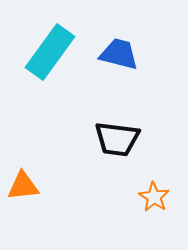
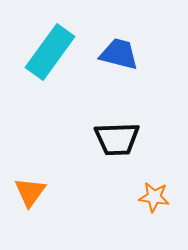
black trapezoid: rotated 9 degrees counterclockwise
orange triangle: moved 7 px right, 6 px down; rotated 48 degrees counterclockwise
orange star: rotated 24 degrees counterclockwise
